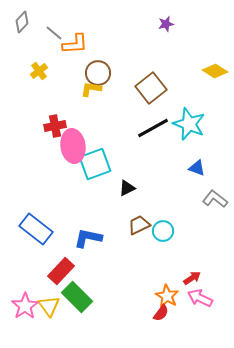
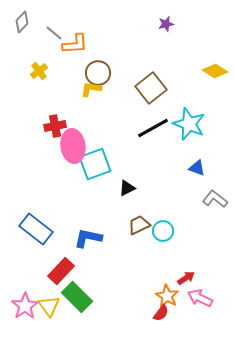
red arrow: moved 6 px left
